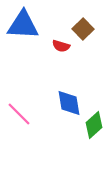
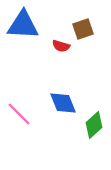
brown square: rotated 25 degrees clockwise
blue diamond: moved 6 px left; rotated 12 degrees counterclockwise
